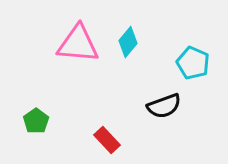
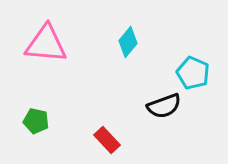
pink triangle: moved 32 px left
cyan pentagon: moved 10 px down
green pentagon: rotated 25 degrees counterclockwise
